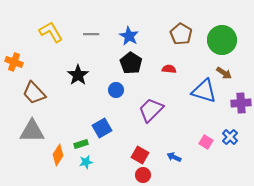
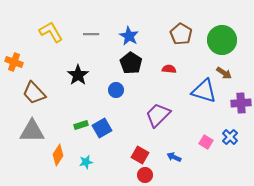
purple trapezoid: moved 7 px right, 5 px down
green rectangle: moved 19 px up
red circle: moved 2 px right
